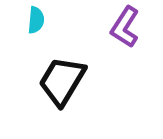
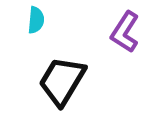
purple L-shape: moved 5 px down
